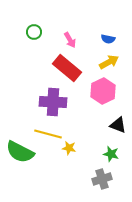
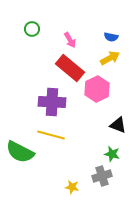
green circle: moved 2 px left, 3 px up
blue semicircle: moved 3 px right, 2 px up
yellow arrow: moved 1 px right, 4 px up
red rectangle: moved 3 px right
pink hexagon: moved 6 px left, 2 px up
purple cross: moved 1 px left
yellow line: moved 3 px right, 1 px down
yellow star: moved 3 px right, 39 px down
green star: moved 1 px right
gray cross: moved 3 px up
